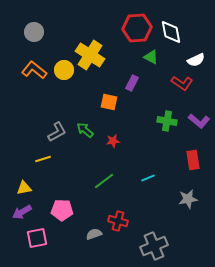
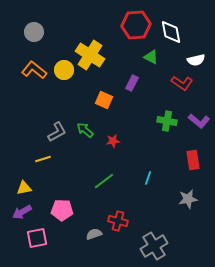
red hexagon: moved 1 px left, 3 px up
white semicircle: rotated 12 degrees clockwise
orange square: moved 5 px left, 2 px up; rotated 12 degrees clockwise
cyan line: rotated 48 degrees counterclockwise
gray cross: rotated 8 degrees counterclockwise
